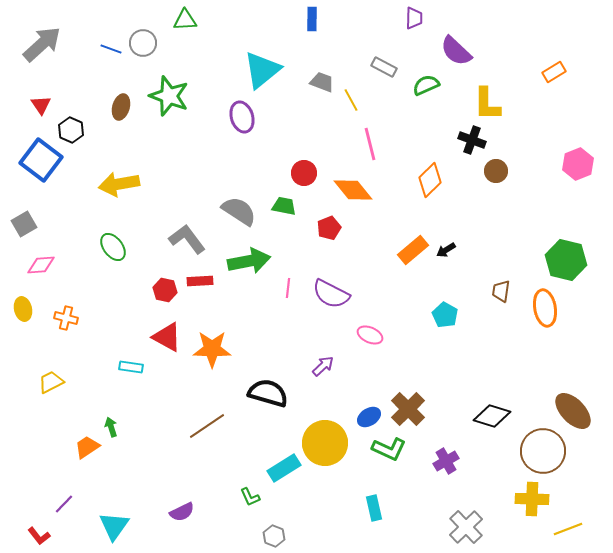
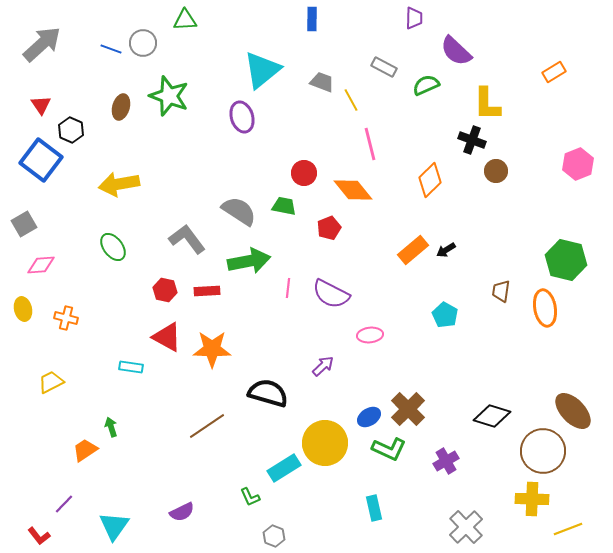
red rectangle at (200, 281): moved 7 px right, 10 px down
pink ellipse at (370, 335): rotated 30 degrees counterclockwise
orange trapezoid at (87, 447): moved 2 px left, 3 px down
